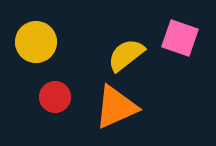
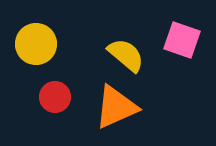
pink square: moved 2 px right, 2 px down
yellow circle: moved 2 px down
yellow semicircle: rotated 78 degrees clockwise
